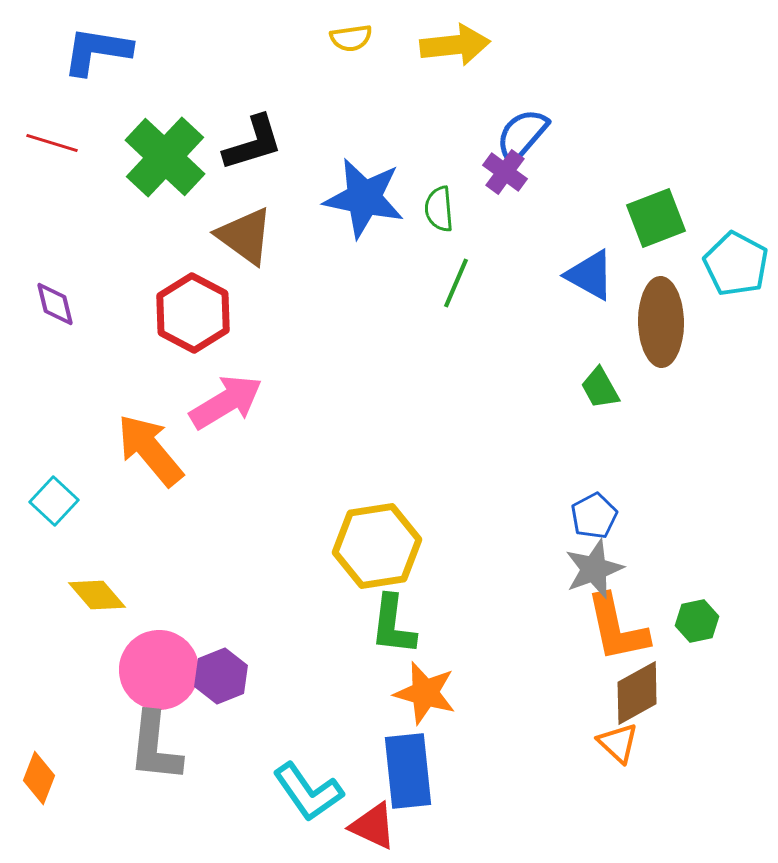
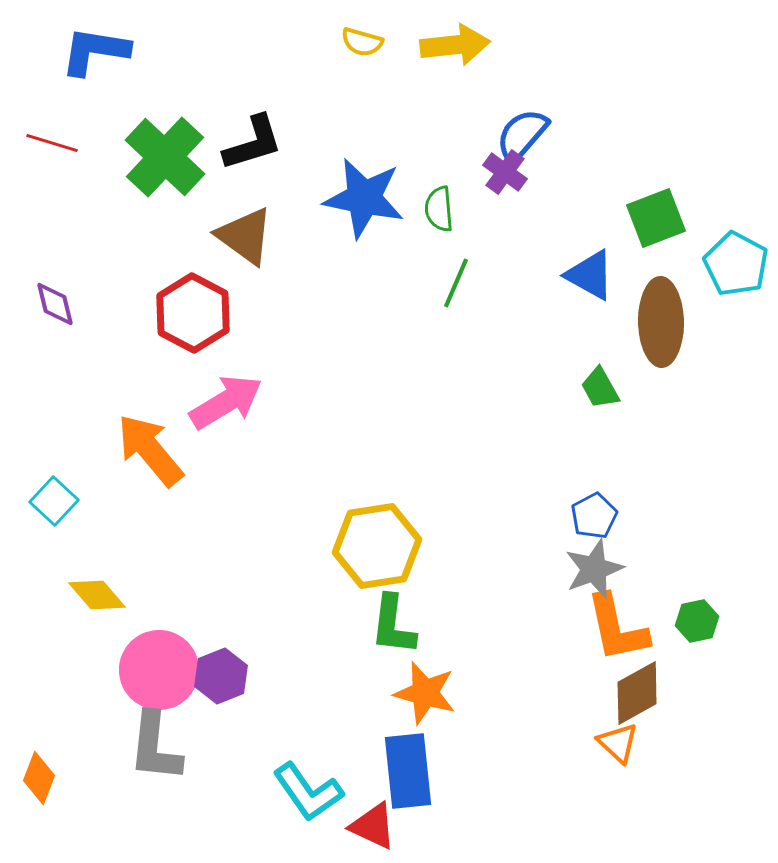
yellow semicircle: moved 11 px right, 4 px down; rotated 24 degrees clockwise
blue L-shape: moved 2 px left
